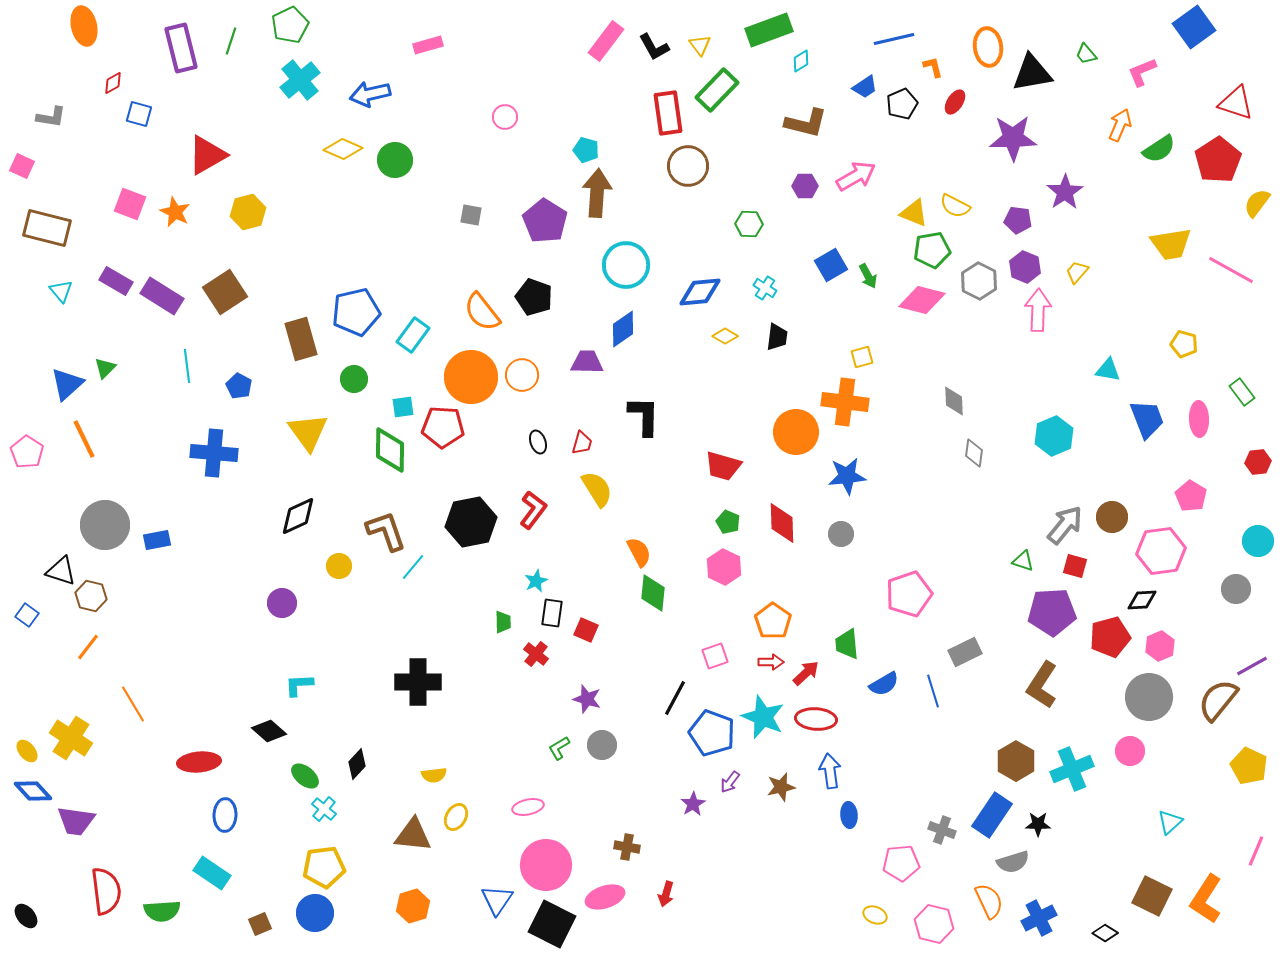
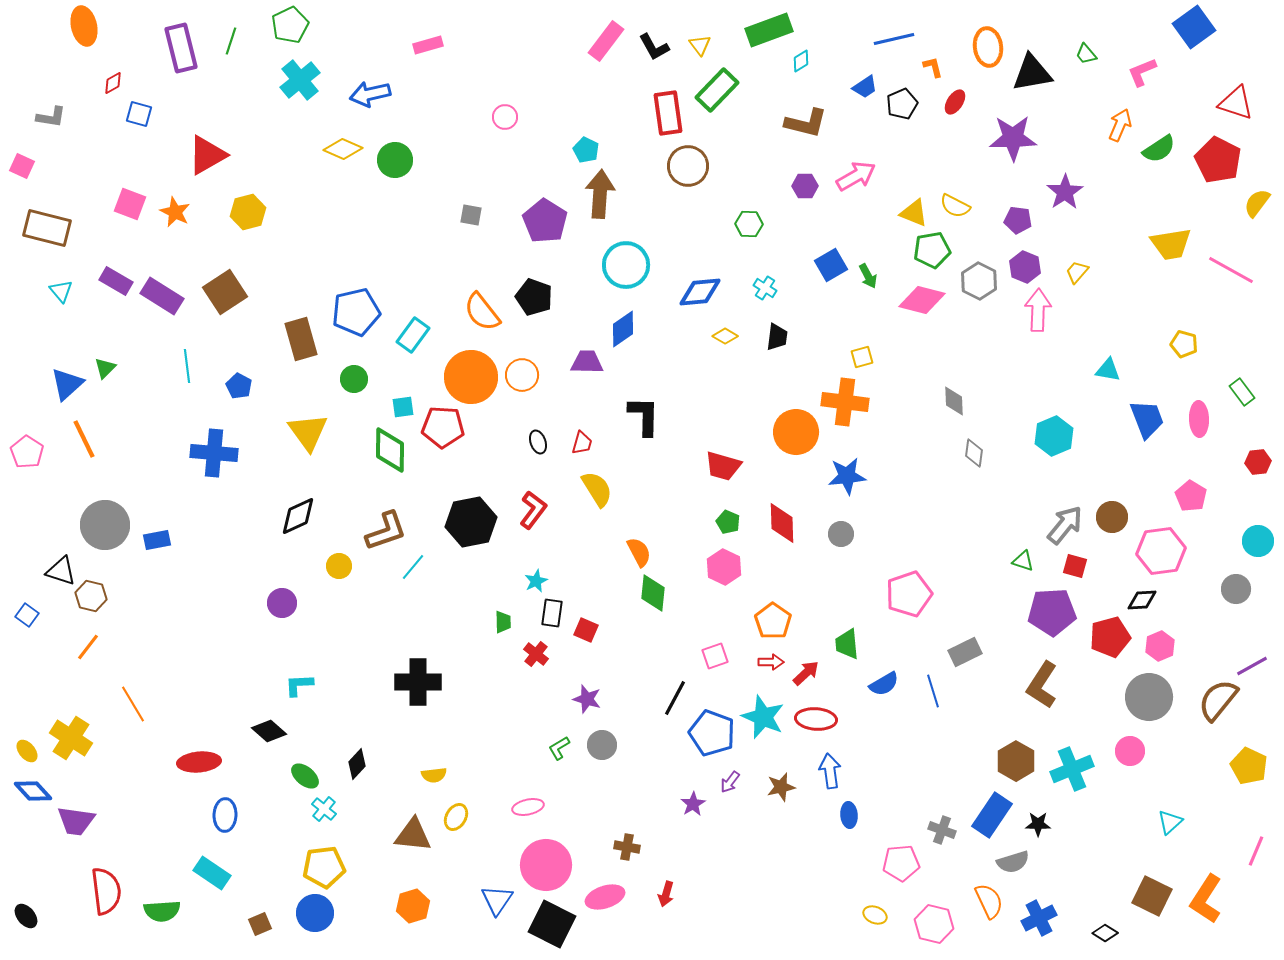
cyan pentagon at (586, 150): rotated 10 degrees clockwise
red pentagon at (1218, 160): rotated 12 degrees counterclockwise
brown arrow at (597, 193): moved 3 px right, 1 px down
brown L-shape at (386, 531): rotated 90 degrees clockwise
